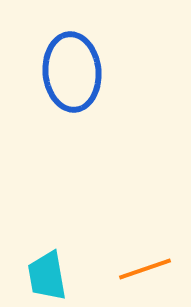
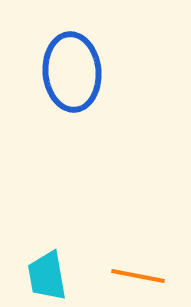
orange line: moved 7 px left, 7 px down; rotated 30 degrees clockwise
